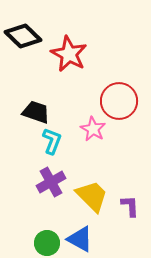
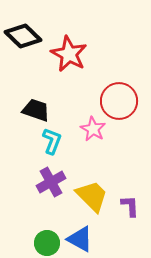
black trapezoid: moved 2 px up
